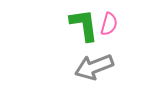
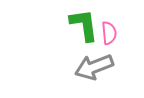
pink semicircle: moved 9 px down; rotated 20 degrees counterclockwise
